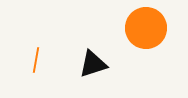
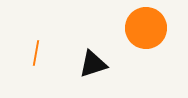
orange line: moved 7 px up
